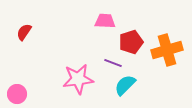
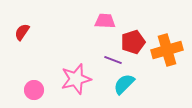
red semicircle: moved 2 px left
red pentagon: moved 2 px right
purple line: moved 3 px up
pink star: moved 2 px left; rotated 8 degrees counterclockwise
cyan semicircle: moved 1 px left, 1 px up
pink circle: moved 17 px right, 4 px up
